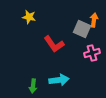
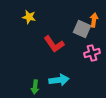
green arrow: moved 2 px right, 1 px down
